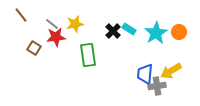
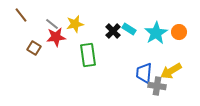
blue trapezoid: moved 1 px left, 1 px up
gray cross: rotated 18 degrees clockwise
